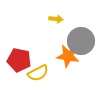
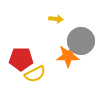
orange star: rotated 10 degrees counterclockwise
red pentagon: moved 2 px right, 1 px up; rotated 10 degrees counterclockwise
yellow semicircle: moved 3 px left, 1 px down
